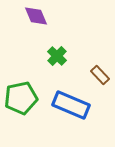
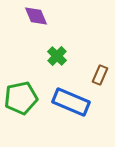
brown rectangle: rotated 66 degrees clockwise
blue rectangle: moved 3 px up
